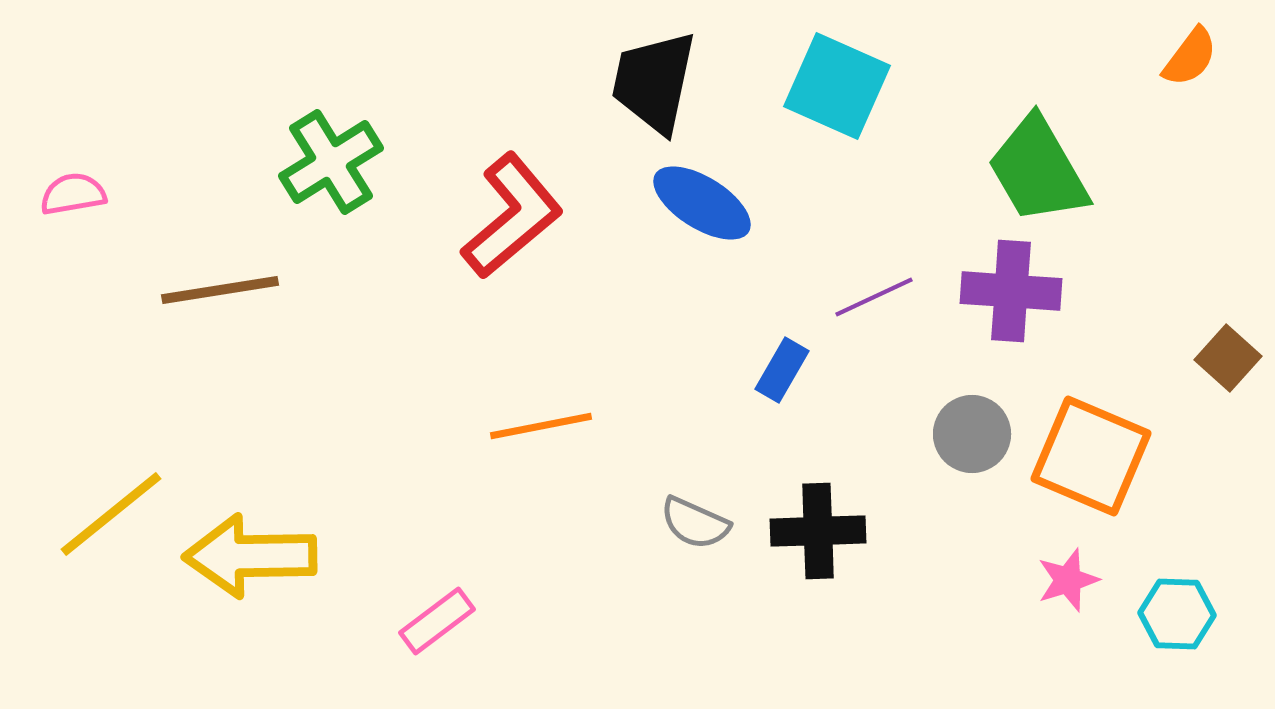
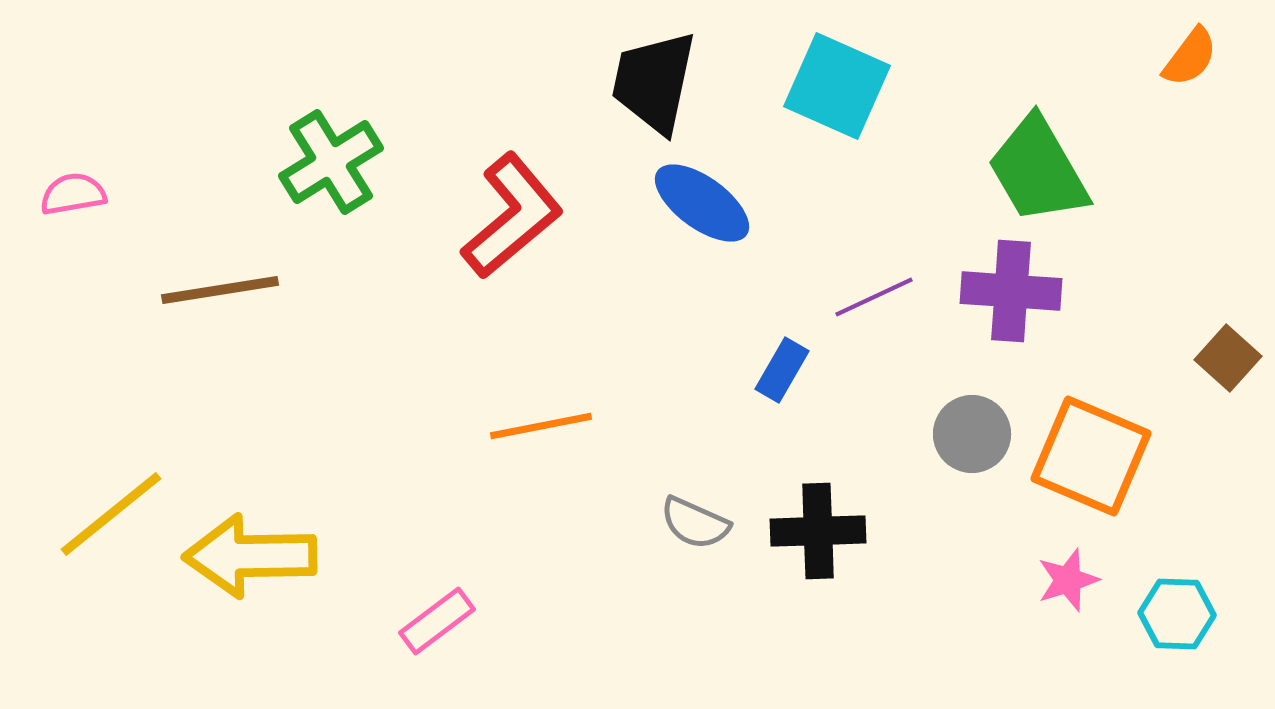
blue ellipse: rotated 4 degrees clockwise
